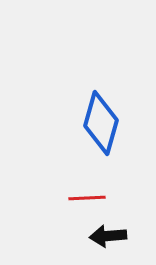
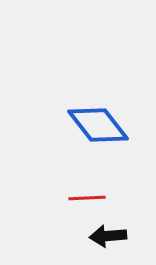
blue diamond: moved 3 px left, 2 px down; rotated 54 degrees counterclockwise
